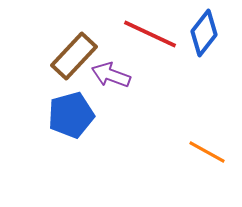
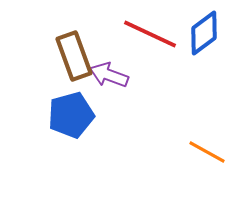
blue diamond: rotated 15 degrees clockwise
brown rectangle: rotated 63 degrees counterclockwise
purple arrow: moved 2 px left
